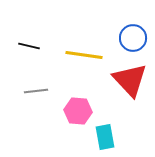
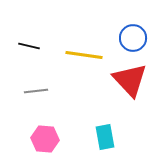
pink hexagon: moved 33 px left, 28 px down
